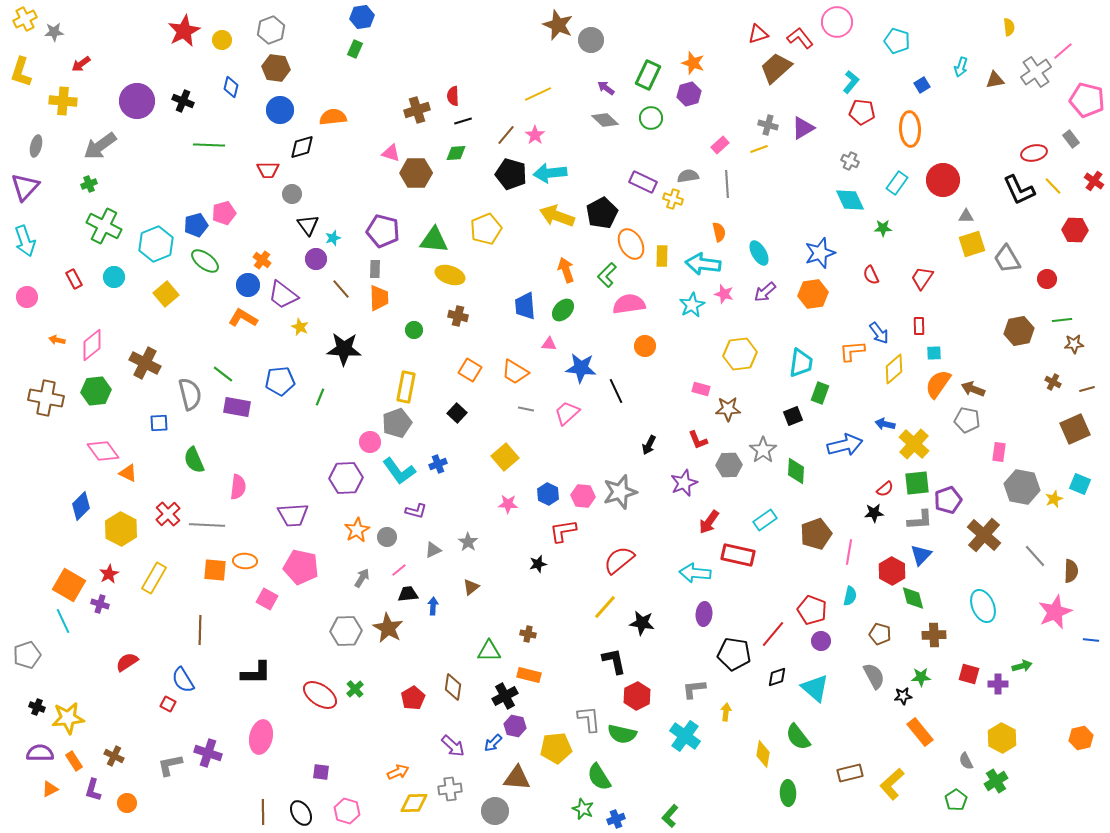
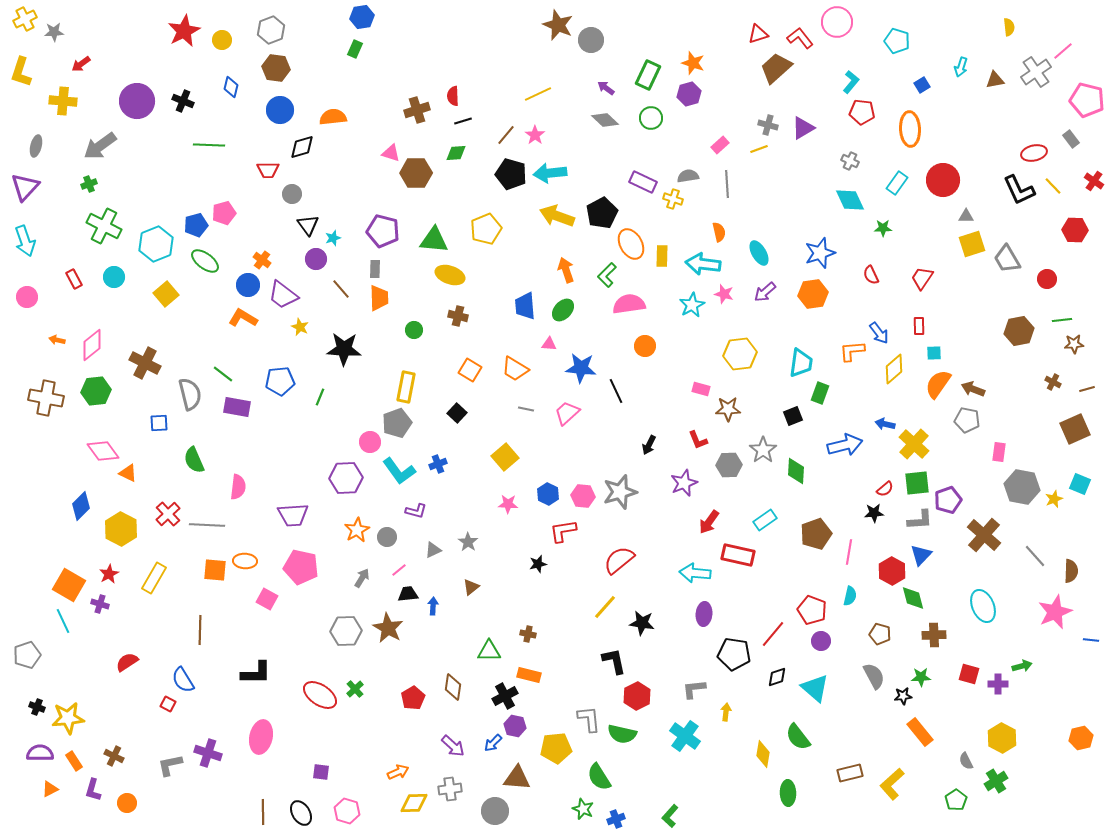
orange trapezoid at (515, 372): moved 3 px up
